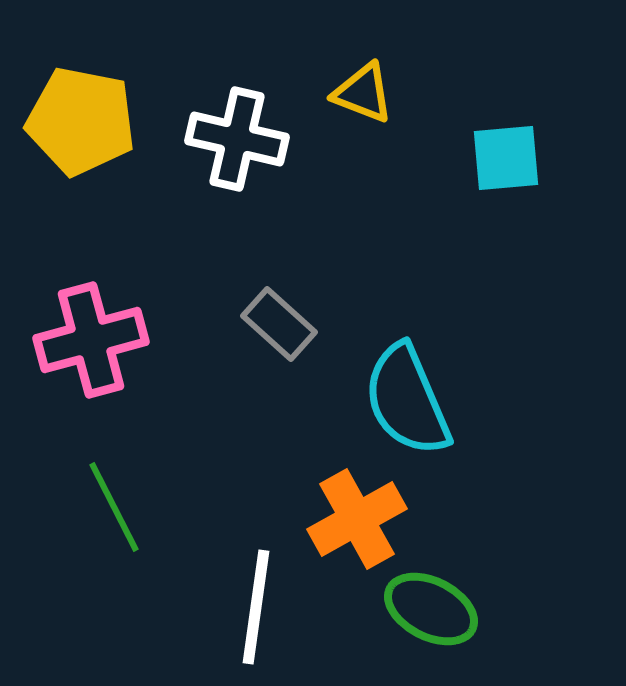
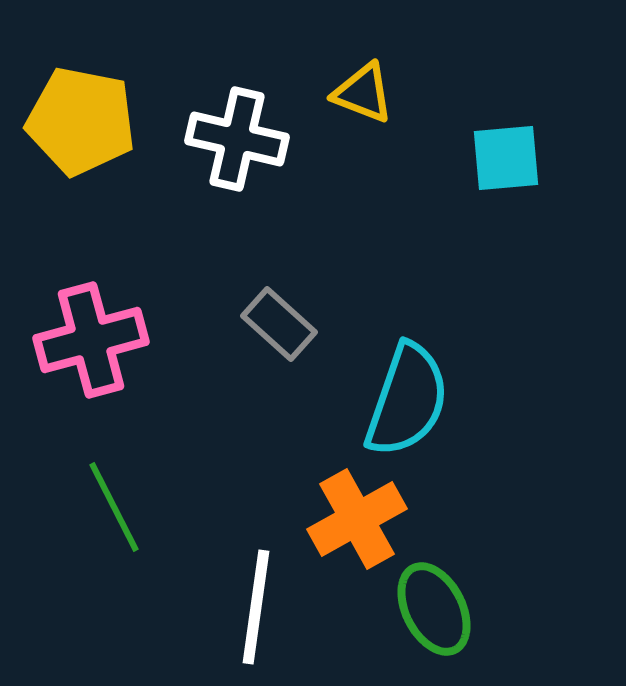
cyan semicircle: rotated 138 degrees counterclockwise
green ellipse: moved 3 px right; rotated 36 degrees clockwise
